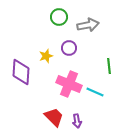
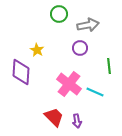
green circle: moved 3 px up
purple circle: moved 11 px right
yellow star: moved 9 px left, 6 px up; rotated 24 degrees counterclockwise
pink cross: rotated 15 degrees clockwise
